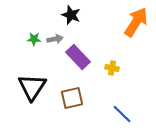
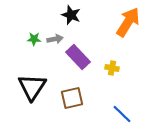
orange arrow: moved 8 px left
